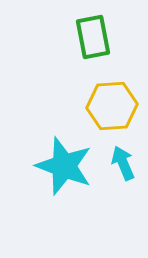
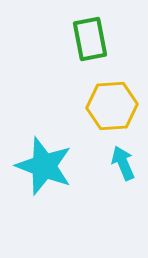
green rectangle: moved 3 px left, 2 px down
cyan star: moved 20 px left
